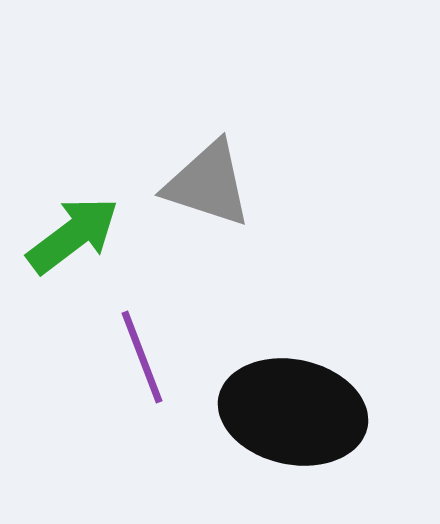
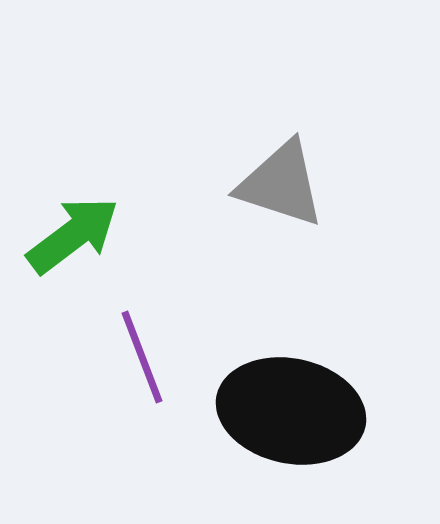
gray triangle: moved 73 px right
black ellipse: moved 2 px left, 1 px up
